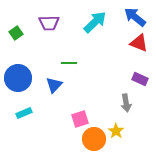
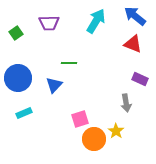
blue arrow: moved 1 px up
cyan arrow: moved 1 px right, 1 px up; rotated 15 degrees counterclockwise
red triangle: moved 6 px left, 1 px down
